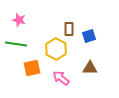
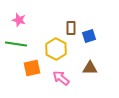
brown rectangle: moved 2 px right, 1 px up
